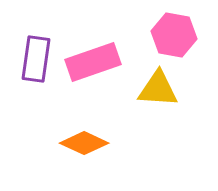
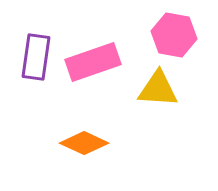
purple rectangle: moved 2 px up
